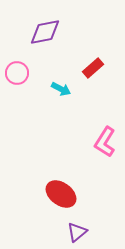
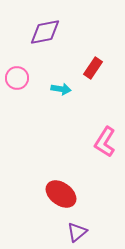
red rectangle: rotated 15 degrees counterclockwise
pink circle: moved 5 px down
cyan arrow: rotated 18 degrees counterclockwise
